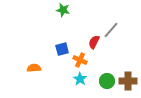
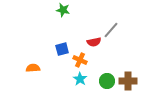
red semicircle: rotated 128 degrees counterclockwise
orange semicircle: moved 1 px left
